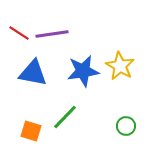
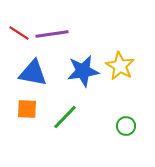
orange square: moved 4 px left, 22 px up; rotated 15 degrees counterclockwise
